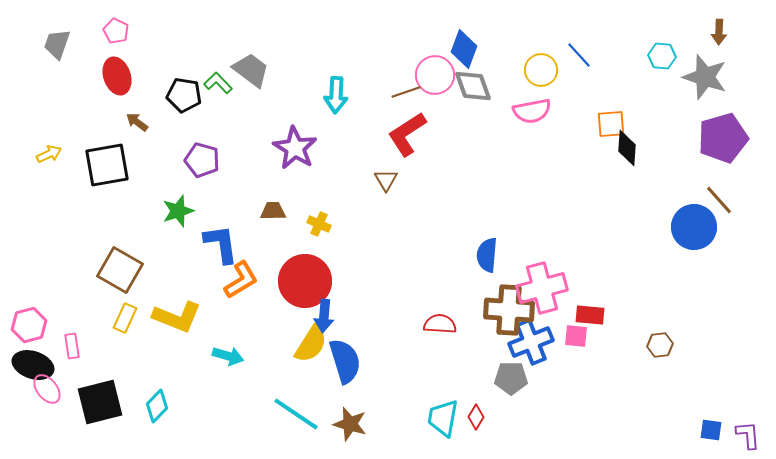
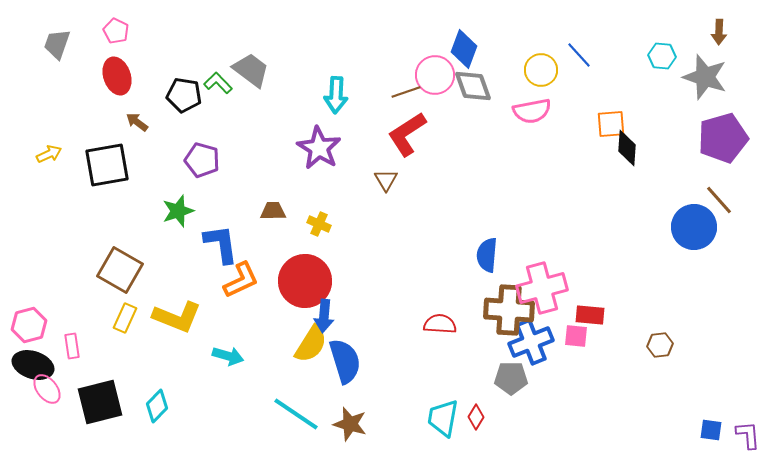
purple star at (295, 148): moved 24 px right
orange L-shape at (241, 280): rotated 6 degrees clockwise
